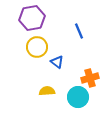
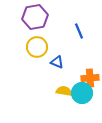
purple hexagon: moved 3 px right, 1 px up
blue triangle: rotated 16 degrees counterclockwise
orange cross: rotated 12 degrees clockwise
yellow semicircle: moved 17 px right; rotated 14 degrees clockwise
cyan circle: moved 4 px right, 4 px up
